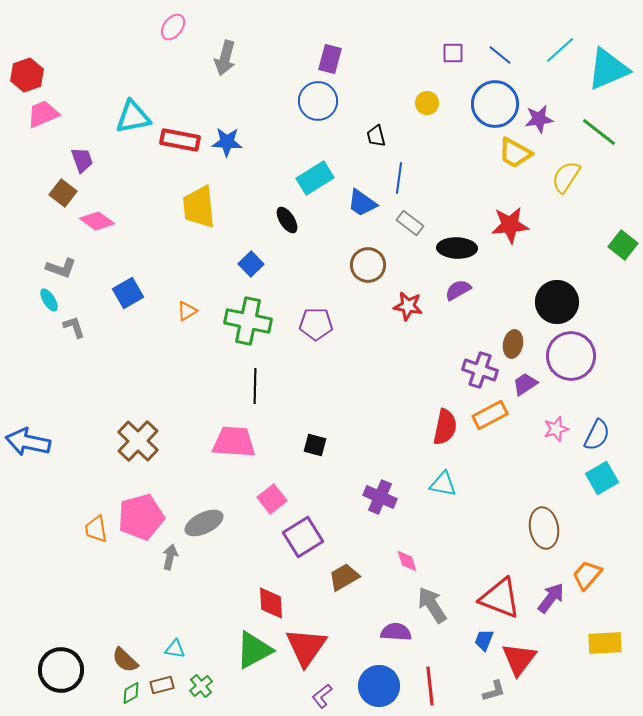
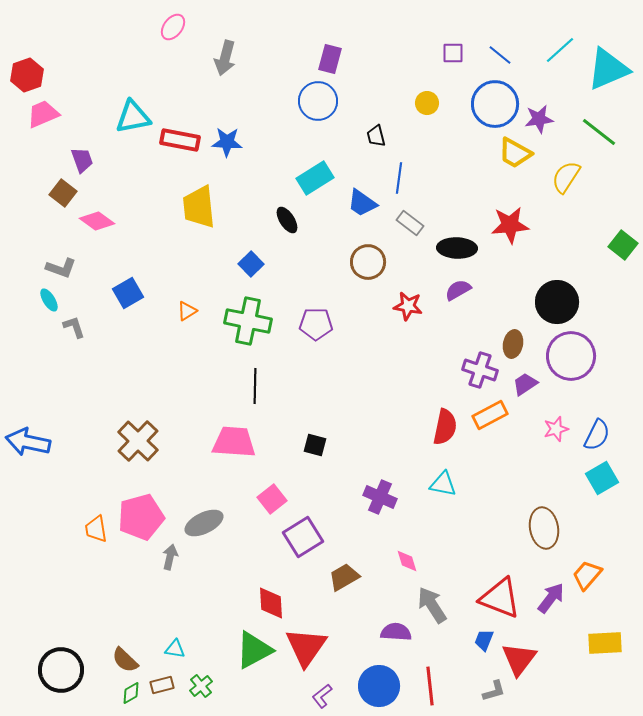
brown circle at (368, 265): moved 3 px up
